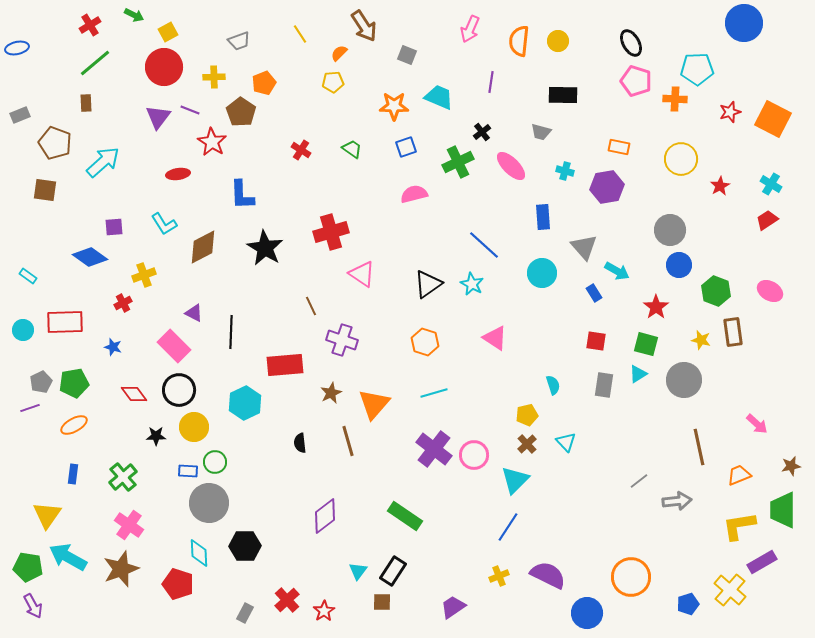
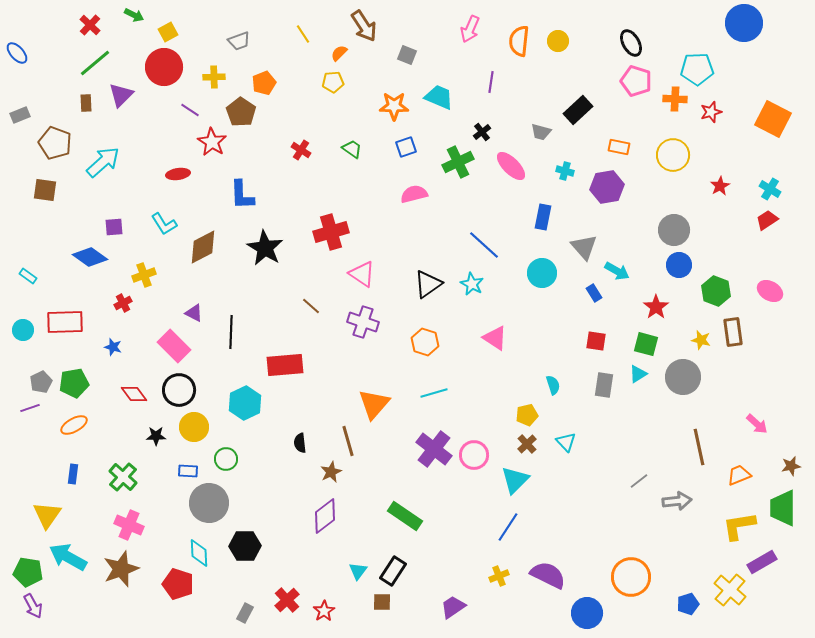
red cross at (90, 25): rotated 15 degrees counterclockwise
yellow line at (300, 34): moved 3 px right
blue ellipse at (17, 48): moved 5 px down; rotated 60 degrees clockwise
black rectangle at (563, 95): moved 15 px right, 15 px down; rotated 44 degrees counterclockwise
purple line at (190, 110): rotated 12 degrees clockwise
red star at (730, 112): moved 19 px left
purple triangle at (158, 117): moved 37 px left, 22 px up; rotated 8 degrees clockwise
yellow circle at (681, 159): moved 8 px left, 4 px up
cyan cross at (771, 184): moved 1 px left, 5 px down
blue rectangle at (543, 217): rotated 15 degrees clockwise
gray circle at (670, 230): moved 4 px right
brown line at (311, 306): rotated 24 degrees counterclockwise
purple cross at (342, 340): moved 21 px right, 18 px up
gray circle at (684, 380): moved 1 px left, 3 px up
brown star at (331, 393): moved 79 px down
green circle at (215, 462): moved 11 px right, 3 px up
green cross at (123, 477): rotated 8 degrees counterclockwise
green trapezoid at (783, 510): moved 2 px up
pink cross at (129, 525): rotated 12 degrees counterclockwise
green pentagon at (28, 567): moved 5 px down
